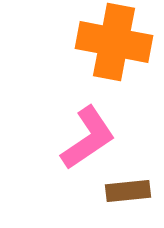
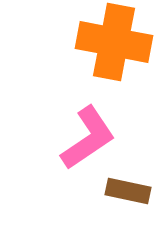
brown rectangle: rotated 18 degrees clockwise
